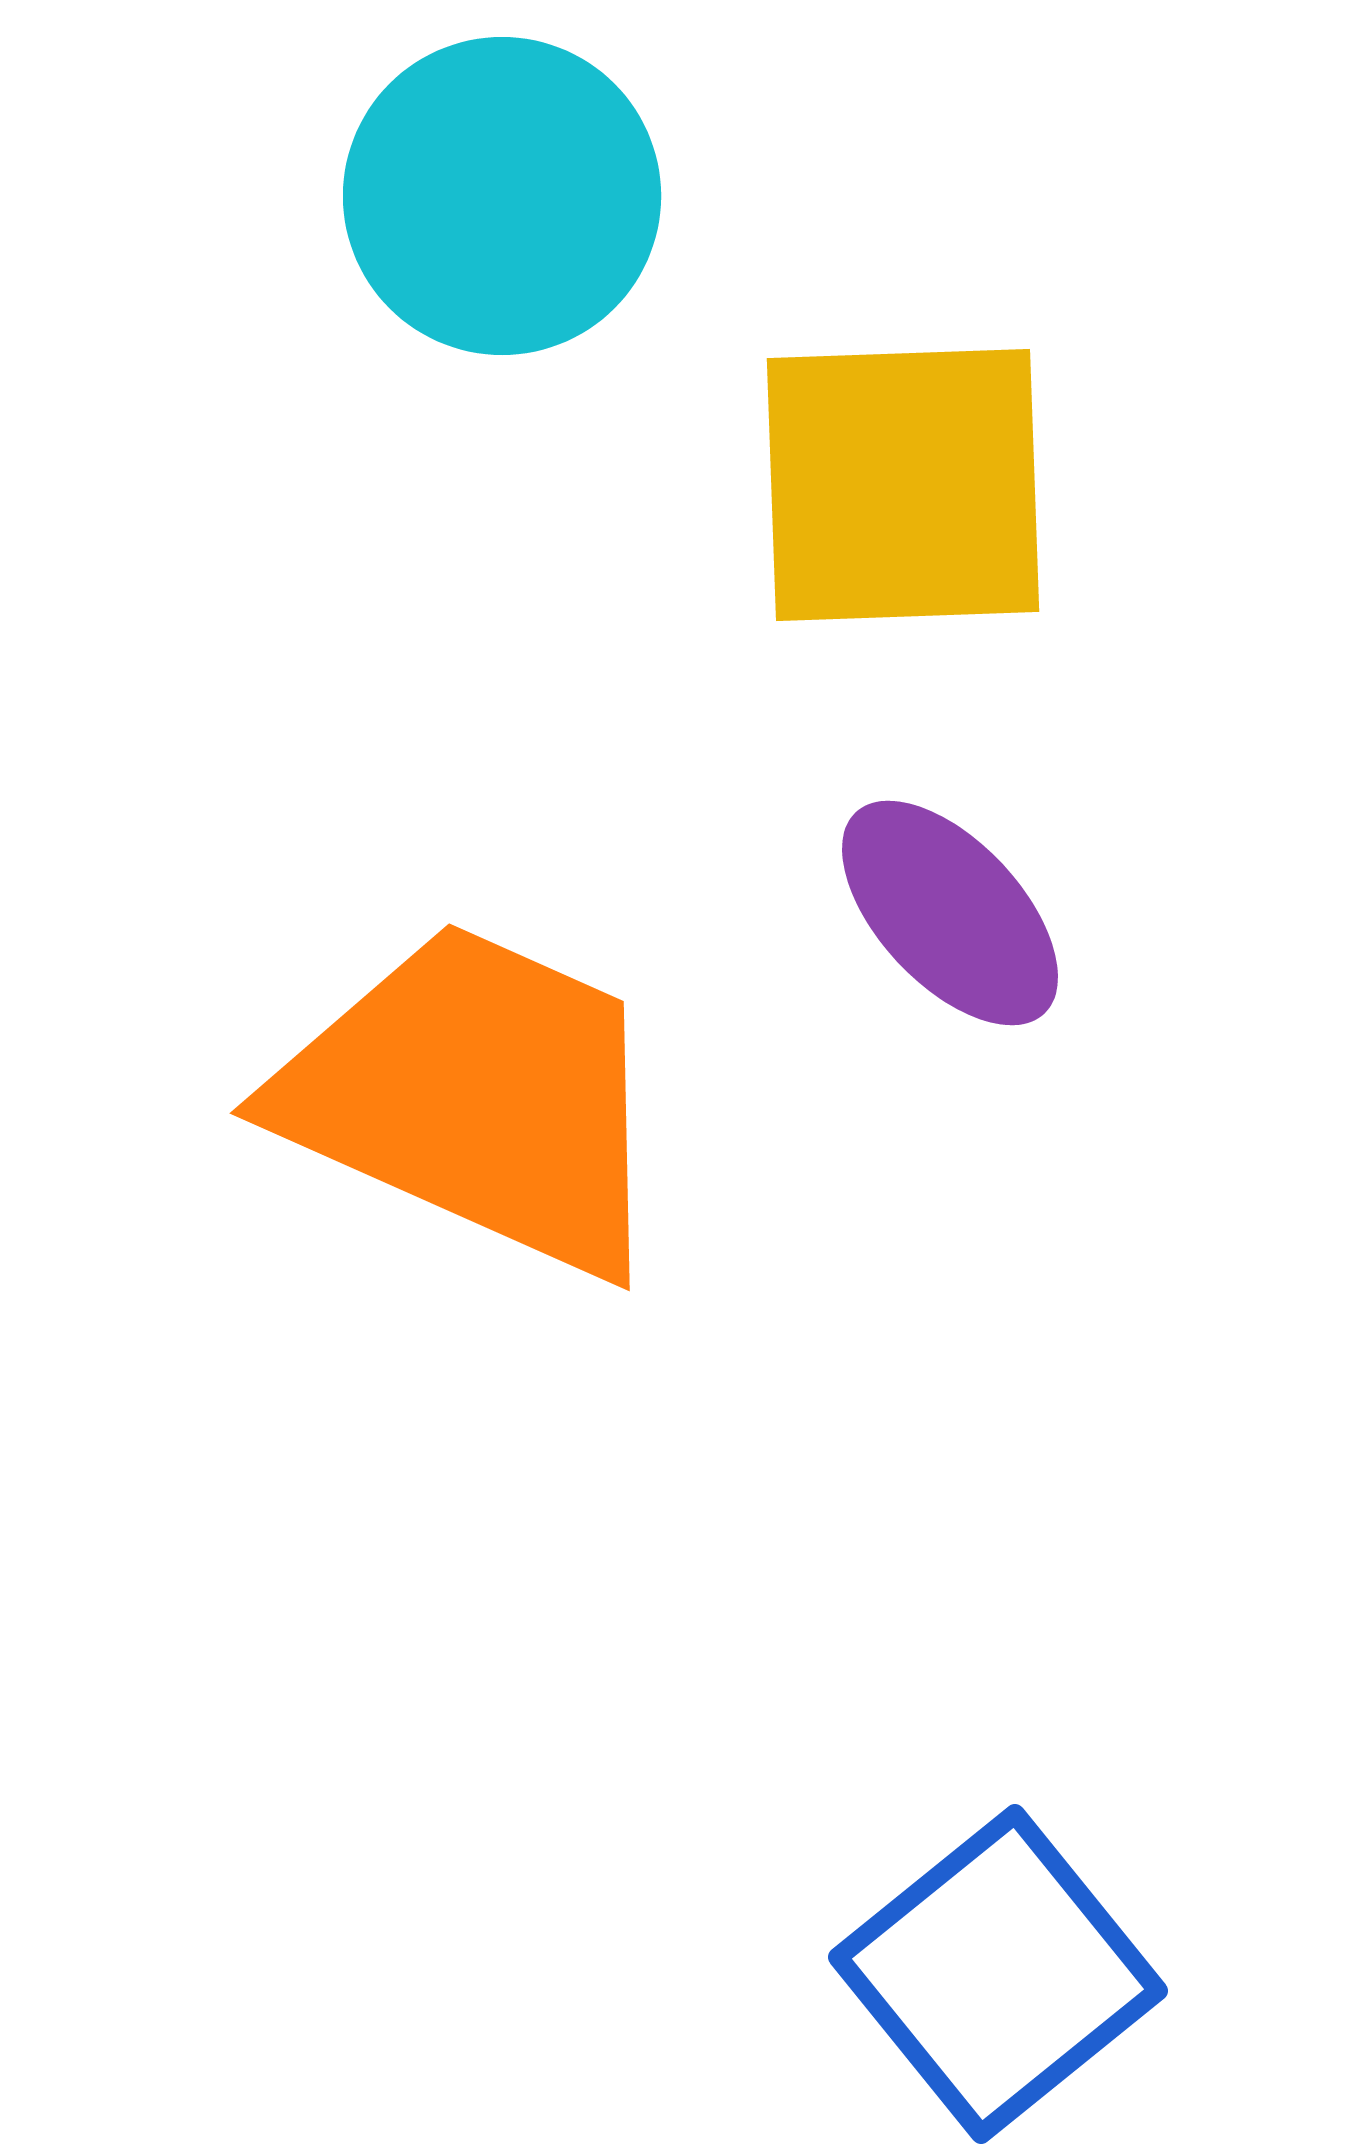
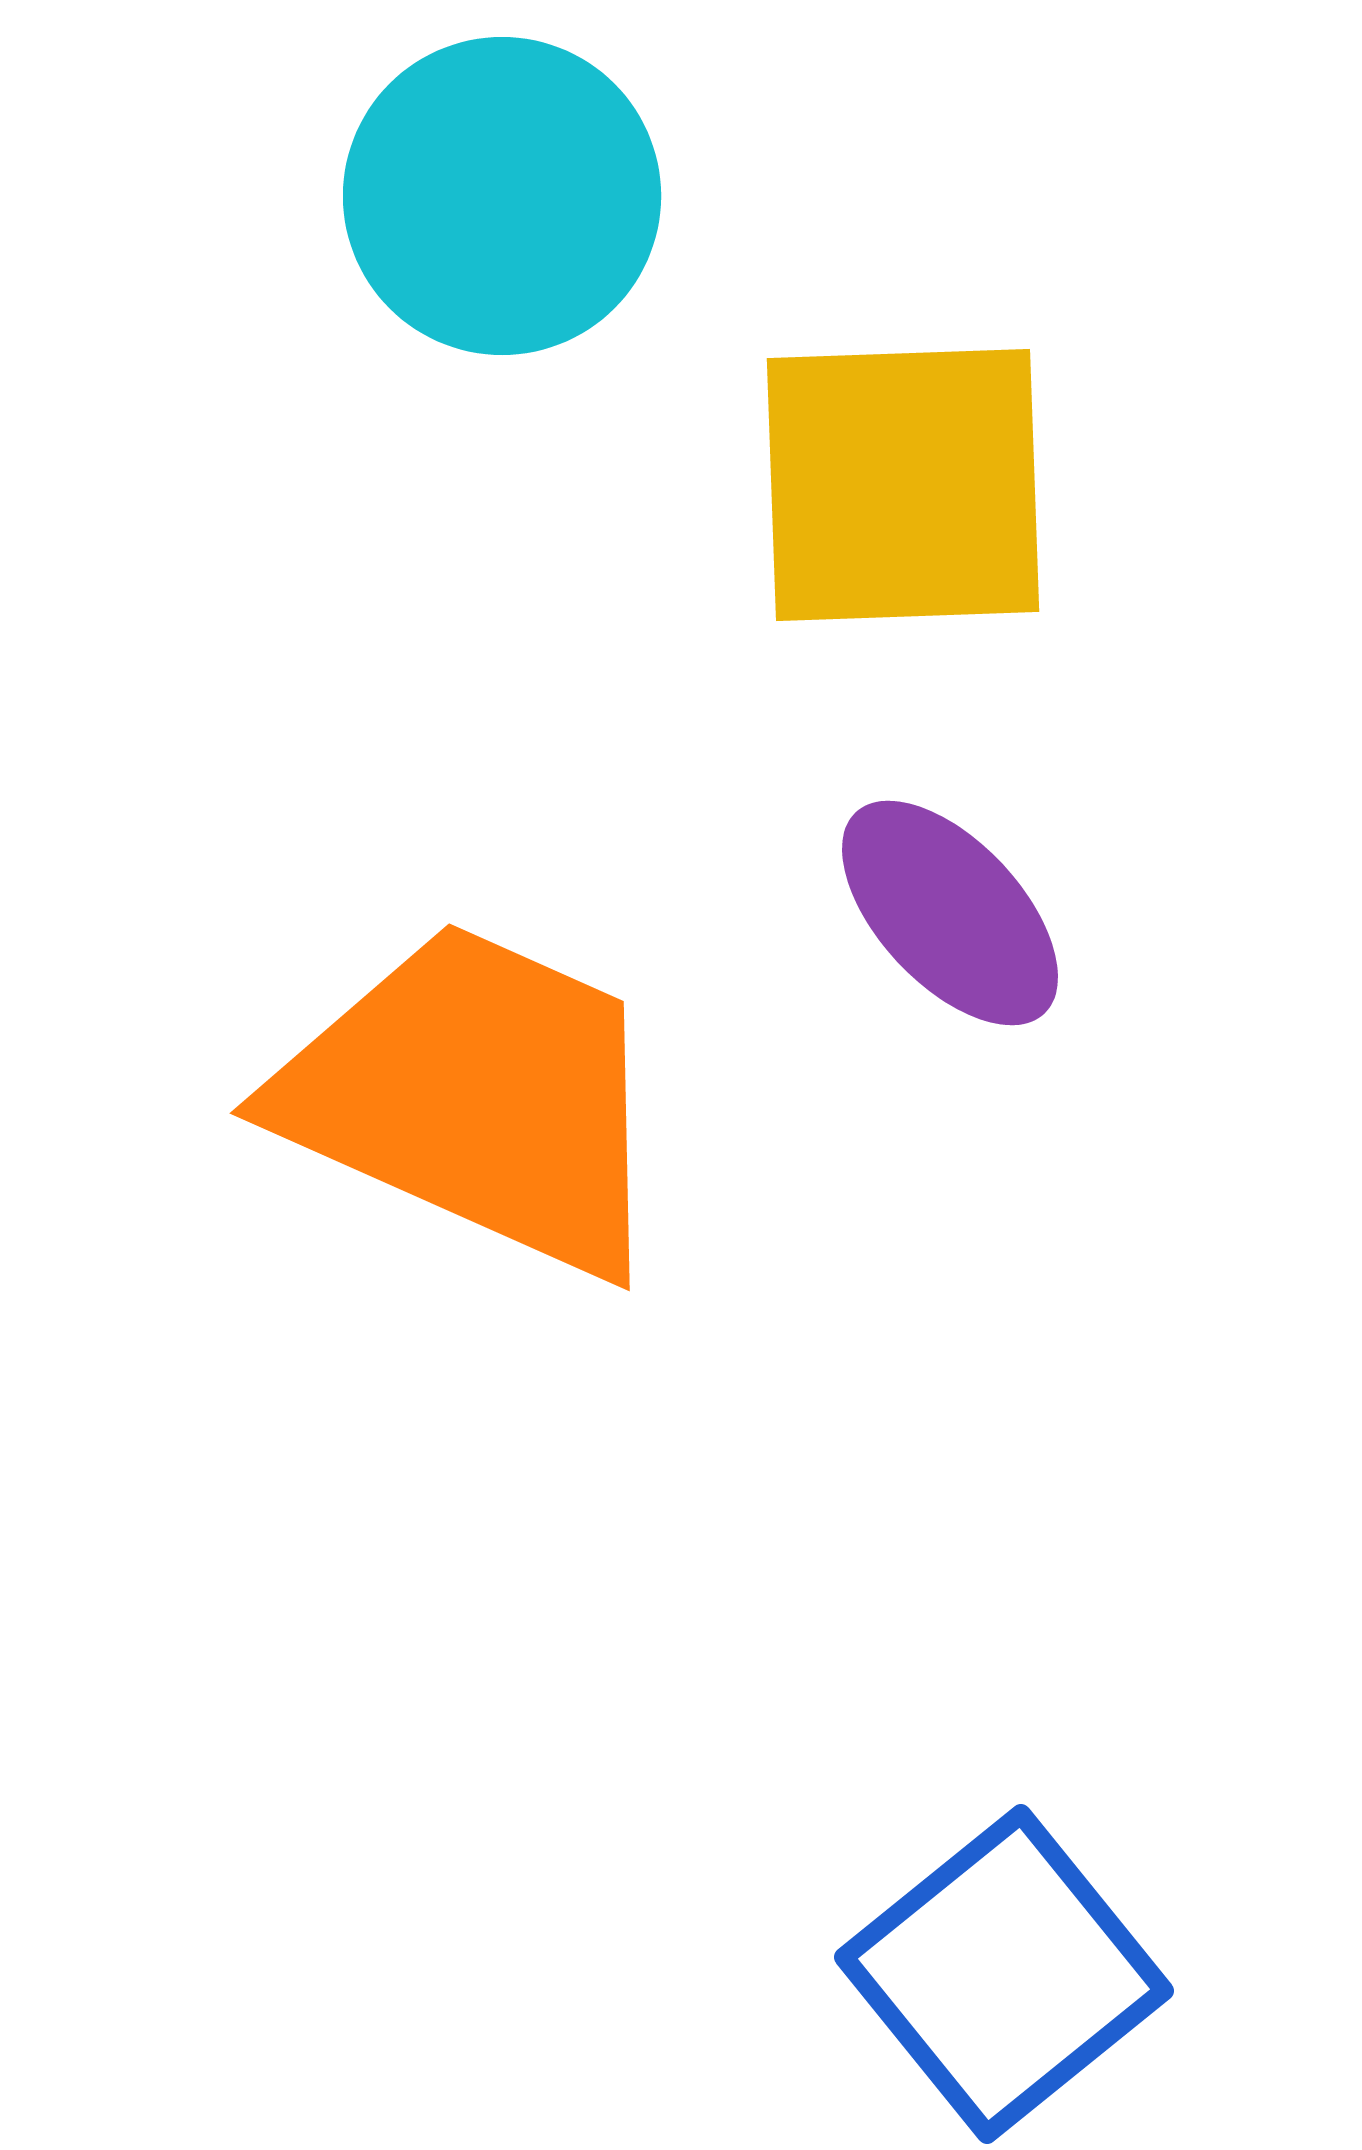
blue square: moved 6 px right
